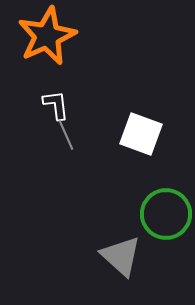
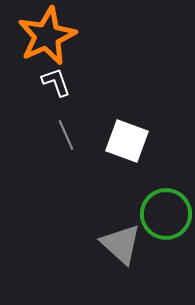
white L-shape: moved 23 px up; rotated 12 degrees counterclockwise
white square: moved 14 px left, 7 px down
gray triangle: moved 12 px up
